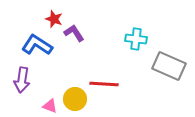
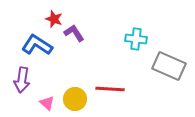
red line: moved 6 px right, 5 px down
pink triangle: moved 3 px left, 3 px up; rotated 21 degrees clockwise
